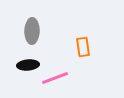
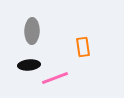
black ellipse: moved 1 px right
